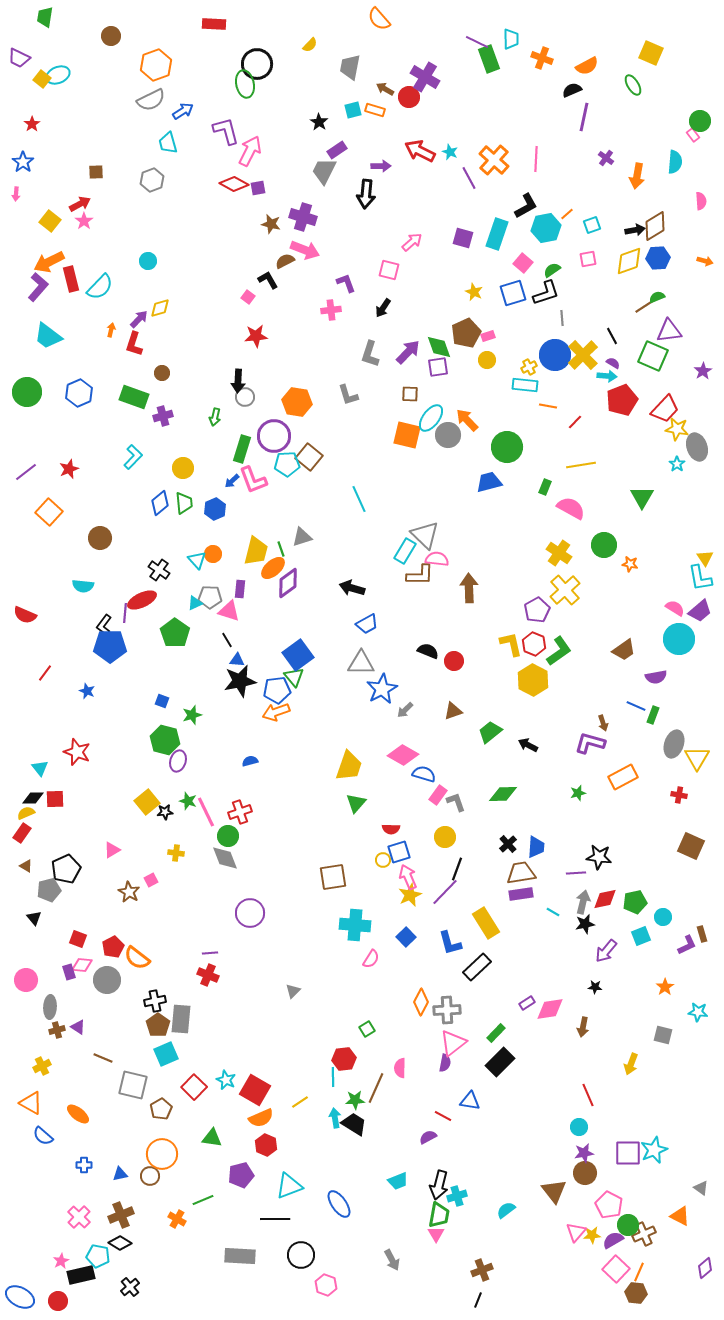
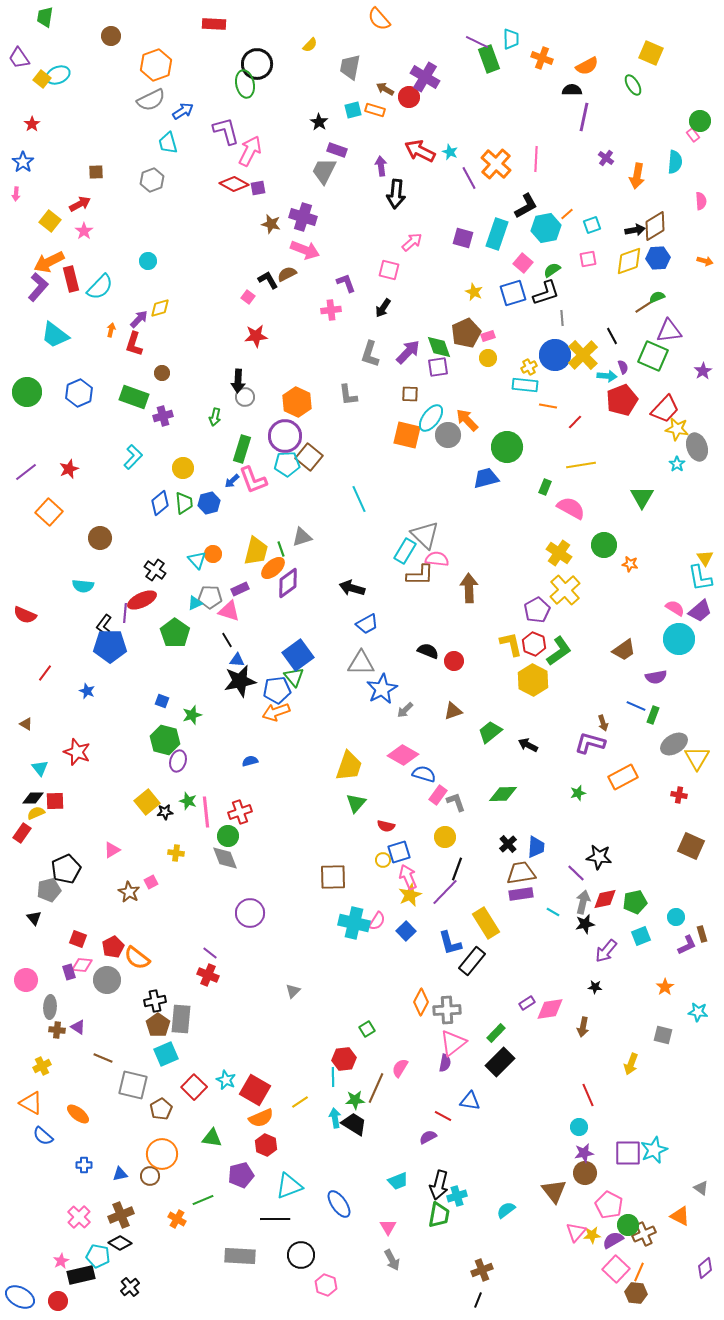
purple trapezoid at (19, 58): rotated 30 degrees clockwise
black semicircle at (572, 90): rotated 24 degrees clockwise
purple rectangle at (337, 150): rotated 54 degrees clockwise
orange cross at (494, 160): moved 2 px right, 4 px down
purple arrow at (381, 166): rotated 96 degrees counterclockwise
black arrow at (366, 194): moved 30 px right
pink star at (84, 221): moved 10 px down
brown semicircle at (285, 261): moved 2 px right, 13 px down
cyan trapezoid at (48, 336): moved 7 px right, 1 px up
yellow circle at (487, 360): moved 1 px right, 2 px up
purple semicircle at (613, 363): moved 10 px right, 4 px down; rotated 40 degrees clockwise
gray L-shape at (348, 395): rotated 10 degrees clockwise
orange hexagon at (297, 402): rotated 16 degrees clockwise
purple circle at (274, 436): moved 11 px right
blue trapezoid at (489, 482): moved 3 px left, 4 px up
blue hexagon at (215, 509): moved 6 px left, 6 px up; rotated 10 degrees clockwise
black cross at (159, 570): moved 4 px left
purple rectangle at (240, 589): rotated 60 degrees clockwise
gray ellipse at (674, 744): rotated 40 degrees clockwise
red square at (55, 799): moved 2 px down
pink line at (206, 812): rotated 20 degrees clockwise
yellow semicircle at (26, 813): moved 10 px right
red semicircle at (391, 829): moved 5 px left, 3 px up; rotated 12 degrees clockwise
brown triangle at (26, 866): moved 142 px up
purple line at (576, 873): rotated 48 degrees clockwise
brown square at (333, 877): rotated 8 degrees clockwise
pink square at (151, 880): moved 2 px down
cyan circle at (663, 917): moved 13 px right
cyan cross at (355, 925): moved 1 px left, 2 px up; rotated 8 degrees clockwise
blue square at (406, 937): moved 6 px up
purple line at (210, 953): rotated 42 degrees clockwise
pink semicircle at (371, 959): moved 6 px right, 38 px up
black rectangle at (477, 967): moved 5 px left, 6 px up; rotated 8 degrees counterclockwise
brown cross at (57, 1030): rotated 21 degrees clockwise
pink semicircle at (400, 1068): rotated 30 degrees clockwise
pink triangle at (436, 1234): moved 48 px left, 7 px up
